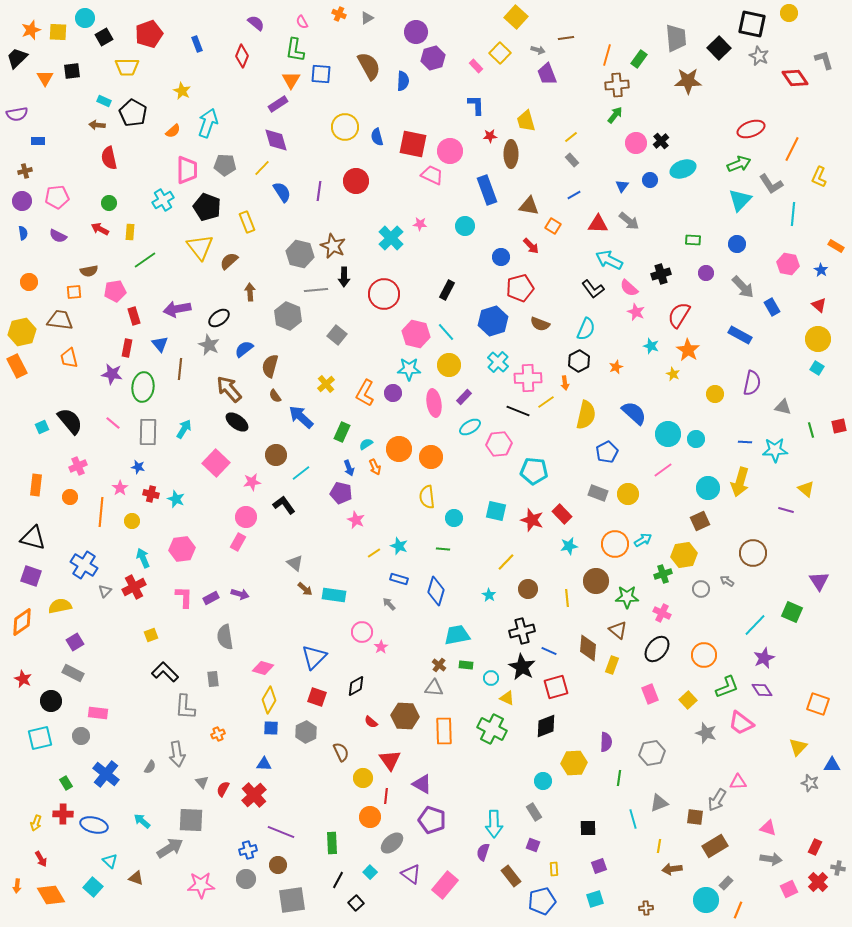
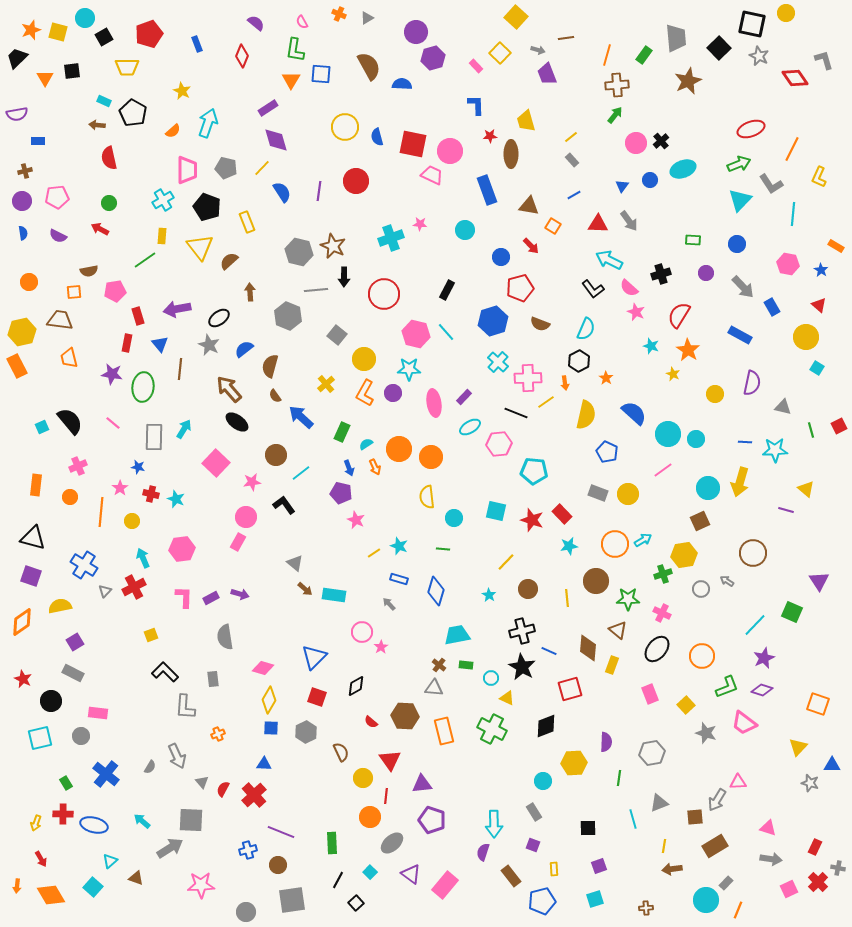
yellow circle at (789, 13): moved 3 px left
yellow square at (58, 32): rotated 12 degrees clockwise
green rectangle at (639, 59): moved 5 px right, 4 px up
blue semicircle at (403, 81): moved 1 px left, 3 px down; rotated 90 degrees counterclockwise
brown star at (688, 81): rotated 24 degrees counterclockwise
purple rectangle at (278, 104): moved 10 px left, 4 px down
gray pentagon at (225, 165): moved 1 px right, 3 px down; rotated 10 degrees clockwise
gray arrow at (629, 221): rotated 15 degrees clockwise
cyan circle at (465, 226): moved 4 px down
yellow rectangle at (130, 232): moved 32 px right, 4 px down
cyan cross at (391, 238): rotated 25 degrees clockwise
gray hexagon at (300, 254): moved 1 px left, 2 px up
red rectangle at (134, 316): moved 4 px right
yellow circle at (818, 339): moved 12 px left, 2 px up
red rectangle at (127, 348): moved 5 px up
yellow circle at (449, 365): moved 85 px left, 6 px up
orange star at (616, 367): moved 10 px left, 11 px down; rotated 16 degrees counterclockwise
black line at (518, 411): moved 2 px left, 2 px down
red square at (839, 426): rotated 14 degrees counterclockwise
gray rectangle at (148, 432): moved 6 px right, 5 px down
blue pentagon at (607, 452): rotated 20 degrees counterclockwise
green star at (627, 597): moved 1 px right, 2 px down
orange circle at (704, 655): moved 2 px left, 1 px down
red square at (556, 687): moved 14 px right, 2 px down
purple diamond at (762, 690): rotated 40 degrees counterclockwise
yellow square at (688, 700): moved 2 px left, 5 px down
pink trapezoid at (741, 723): moved 3 px right
orange rectangle at (444, 731): rotated 12 degrees counterclockwise
gray arrow at (177, 754): moved 2 px down; rotated 15 degrees counterclockwise
purple triangle at (422, 784): rotated 35 degrees counterclockwise
brown square at (695, 817): rotated 12 degrees counterclockwise
yellow line at (659, 846): moved 5 px right
cyan triangle at (110, 861): rotated 35 degrees clockwise
gray circle at (246, 879): moved 33 px down
